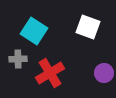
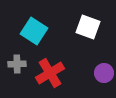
gray cross: moved 1 px left, 5 px down
